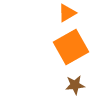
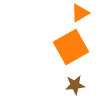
orange triangle: moved 13 px right
